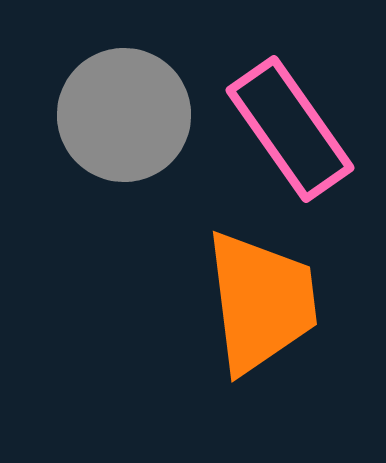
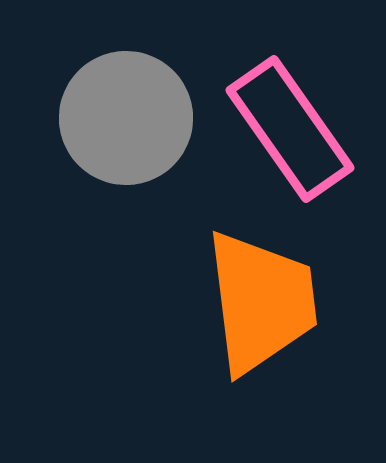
gray circle: moved 2 px right, 3 px down
